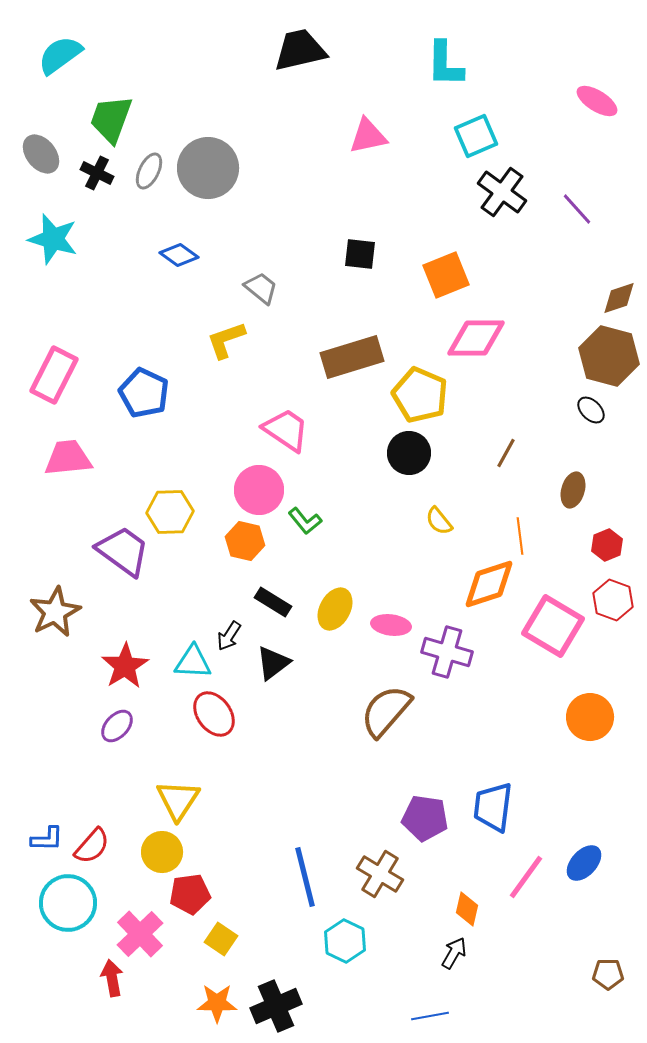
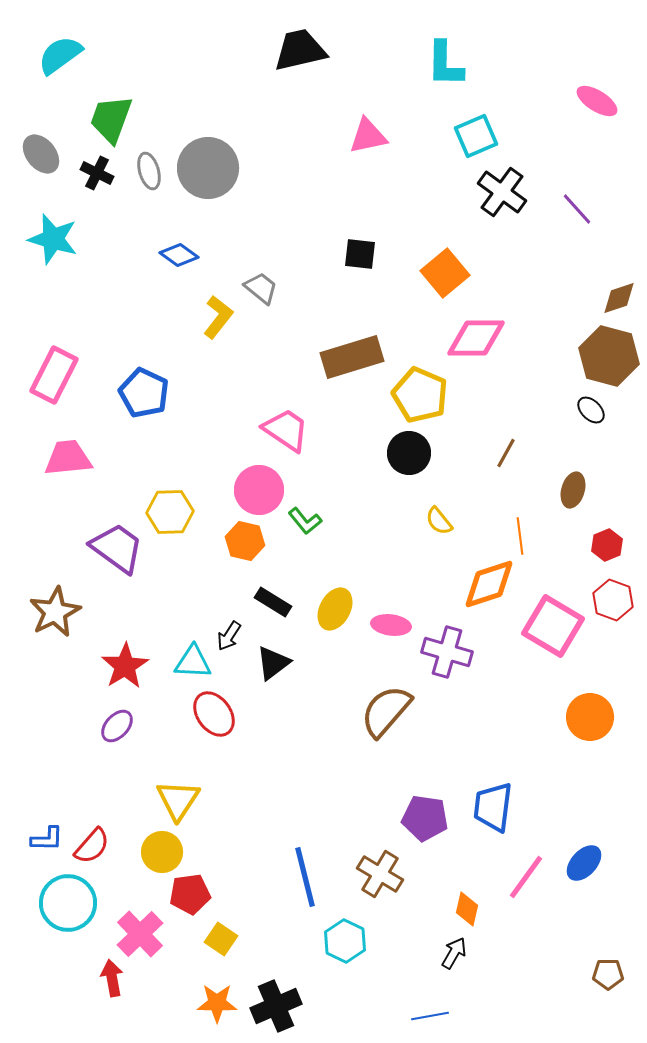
gray ellipse at (149, 171): rotated 42 degrees counterclockwise
orange square at (446, 275): moved 1 px left, 2 px up; rotated 18 degrees counterclockwise
yellow L-shape at (226, 340): moved 8 px left, 23 px up; rotated 147 degrees clockwise
purple trapezoid at (123, 551): moved 6 px left, 3 px up
